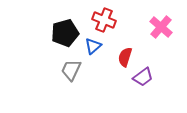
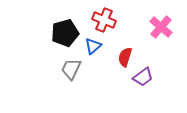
gray trapezoid: moved 1 px up
